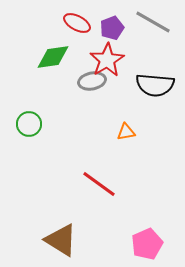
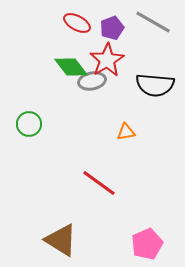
green diamond: moved 18 px right, 10 px down; rotated 60 degrees clockwise
red line: moved 1 px up
